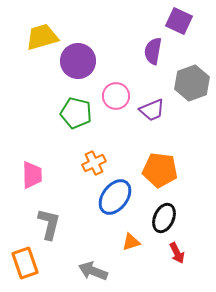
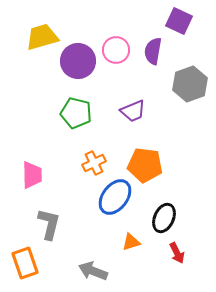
gray hexagon: moved 2 px left, 1 px down
pink circle: moved 46 px up
purple trapezoid: moved 19 px left, 1 px down
orange pentagon: moved 15 px left, 5 px up
